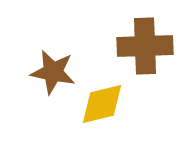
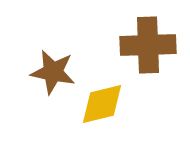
brown cross: moved 3 px right, 1 px up
